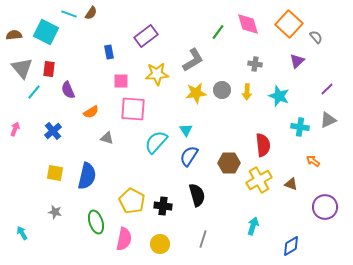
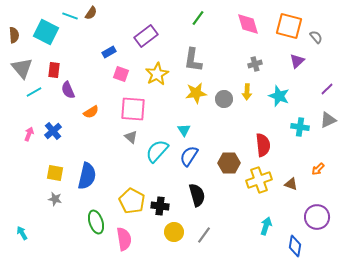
cyan line at (69, 14): moved 1 px right, 2 px down
orange square at (289, 24): moved 2 px down; rotated 28 degrees counterclockwise
green line at (218, 32): moved 20 px left, 14 px up
brown semicircle at (14, 35): rotated 91 degrees clockwise
blue rectangle at (109, 52): rotated 72 degrees clockwise
gray L-shape at (193, 60): rotated 130 degrees clockwise
gray cross at (255, 64): rotated 24 degrees counterclockwise
red rectangle at (49, 69): moved 5 px right, 1 px down
yellow star at (157, 74): rotated 25 degrees counterclockwise
pink square at (121, 81): moved 7 px up; rotated 21 degrees clockwise
gray circle at (222, 90): moved 2 px right, 9 px down
cyan line at (34, 92): rotated 21 degrees clockwise
pink arrow at (15, 129): moved 14 px right, 5 px down
cyan triangle at (186, 130): moved 2 px left
gray triangle at (107, 138): moved 24 px right, 1 px up; rotated 24 degrees clockwise
cyan semicircle at (156, 142): moved 1 px right, 9 px down
orange arrow at (313, 161): moved 5 px right, 8 px down; rotated 80 degrees counterclockwise
yellow cross at (259, 180): rotated 10 degrees clockwise
black cross at (163, 206): moved 3 px left
purple circle at (325, 207): moved 8 px left, 10 px down
gray star at (55, 212): moved 13 px up
cyan arrow at (253, 226): moved 13 px right
pink semicircle at (124, 239): rotated 20 degrees counterclockwise
gray line at (203, 239): moved 1 px right, 4 px up; rotated 18 degrees clockwise
yellow circle at (160, 244): moved 14 px right, 12 px up
blue diamond at (291, 246): moved 4 px right; rotated 50 degrees counterclockwise
